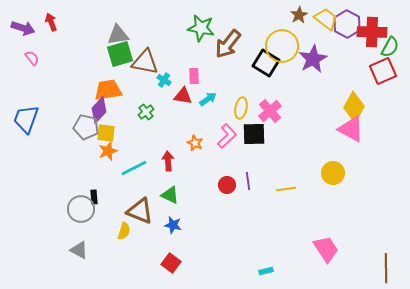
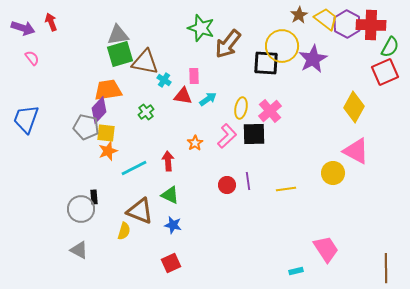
green star at (201, 28): rotated 8 degrees clockwise
red cross at (372, 32): moved 1 px left, 7 px up
black square at (266, 63): rotated 28 degrees counterclockwise
red square at (383, 71): moved 2 px right, 1 px down
pink triangle at (351, 129): moved 5 px right, 22 px down
orange star at (195, 143): rotated 14 degrees clockwise
red square at (171, 263): rotated 30 degrees clockwise
cyan rectangle at (266, 271): moved 30 px right
